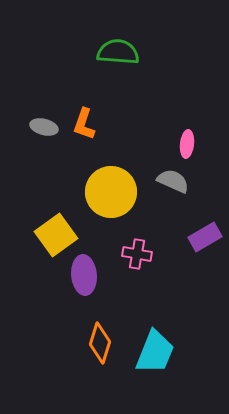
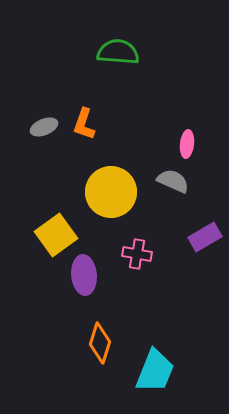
gray ellipse: rotated 36 degrees counterclockwise
cyan trapezoid: moved 19 px down
